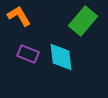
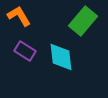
purple rectangle: moved 3 px left, 3 px up; rotated 10 degrees clockwise
